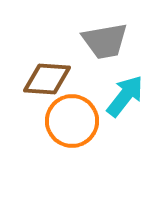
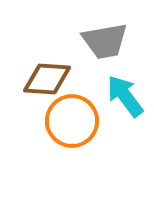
cyan arrow: rotated 75 degrees counterclockwise
